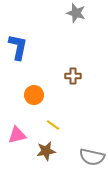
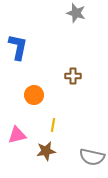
yellow line: rotated 64 degrees clockwise
